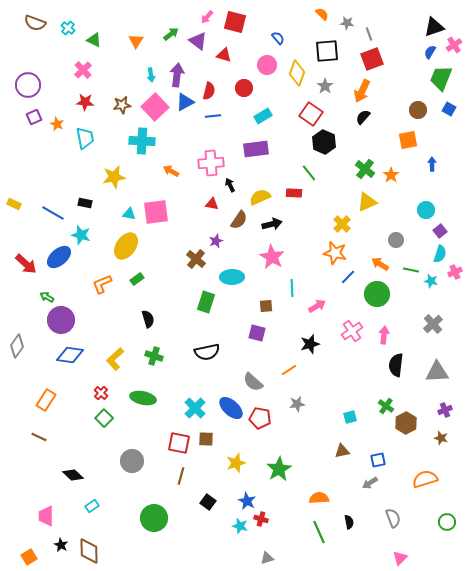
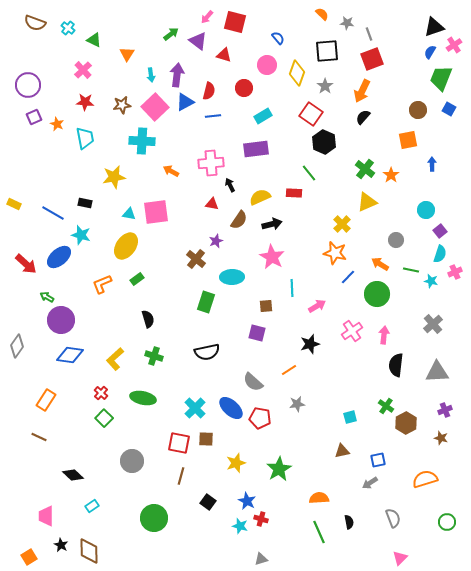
orange triangle at (136, 41): moved 9 px left, 13 px down
gray triangle at (267, 558): moved 6 px left, 1 px down
